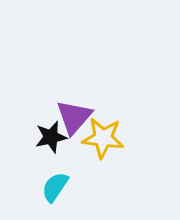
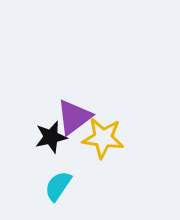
purple triangle: rotated 12 degrees clockwise
cyan semicircle: moved 3 px right, 1 px up
